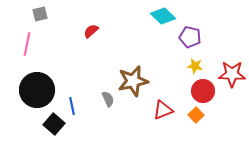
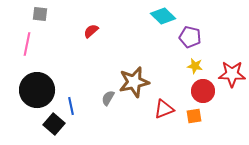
gray square: rotated 21 degrees clockwise
brown star: moved 1 px right, 1 px down
gray semicircle: moved 1 px up; rotated 126 degrees counterclockwise
blue line: moved 1 px left
red triangle: moved 1 px right, 1 px up
orange square: moved 2 px left, 1 px down; rotated 35 degrees clockwise
